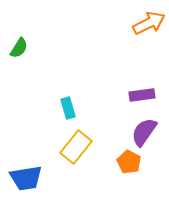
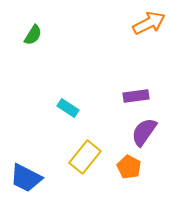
green semicircle: moved 14 px right, 13 px up
purple rectangle: moved 6 px left, 1 px down
cyan rectangle: rotated 40 degrees counterclockwise
yellow rectangle: moved 9 px right, 10 px down
orange pentagon: moved 5 px down
blue trapezoid: rotated 36 degrees clockwise
